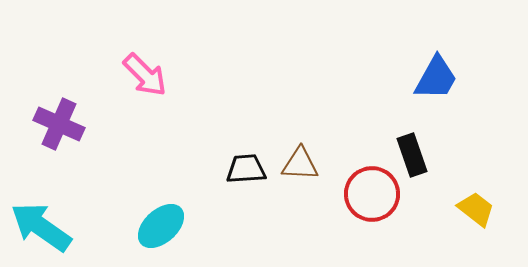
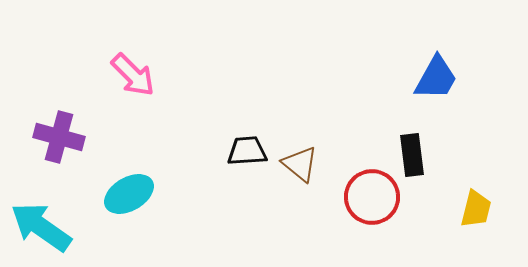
pink arrow: moved 12 px left
purple cross: moved 13 px down; rotated 9 degrees counterclockwise
black rectangle: rotated 12 degrees clockwise
brown triangle: rotated 36 degrees clockwise
black trapezoid: moved 1 px right, 18 px up
red circle: moved 3 px down
yellow trapezoid: rotated 66 degrees clockwise
cyan ellipse: moved 32 px left, 32 px up; rotated 12 degrees clockwise
